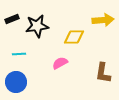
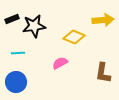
black star: moved 3 px left
yellow diamond: rotated 25 degrees clockwise
cyan line: moved 1 px left, 1 px up
